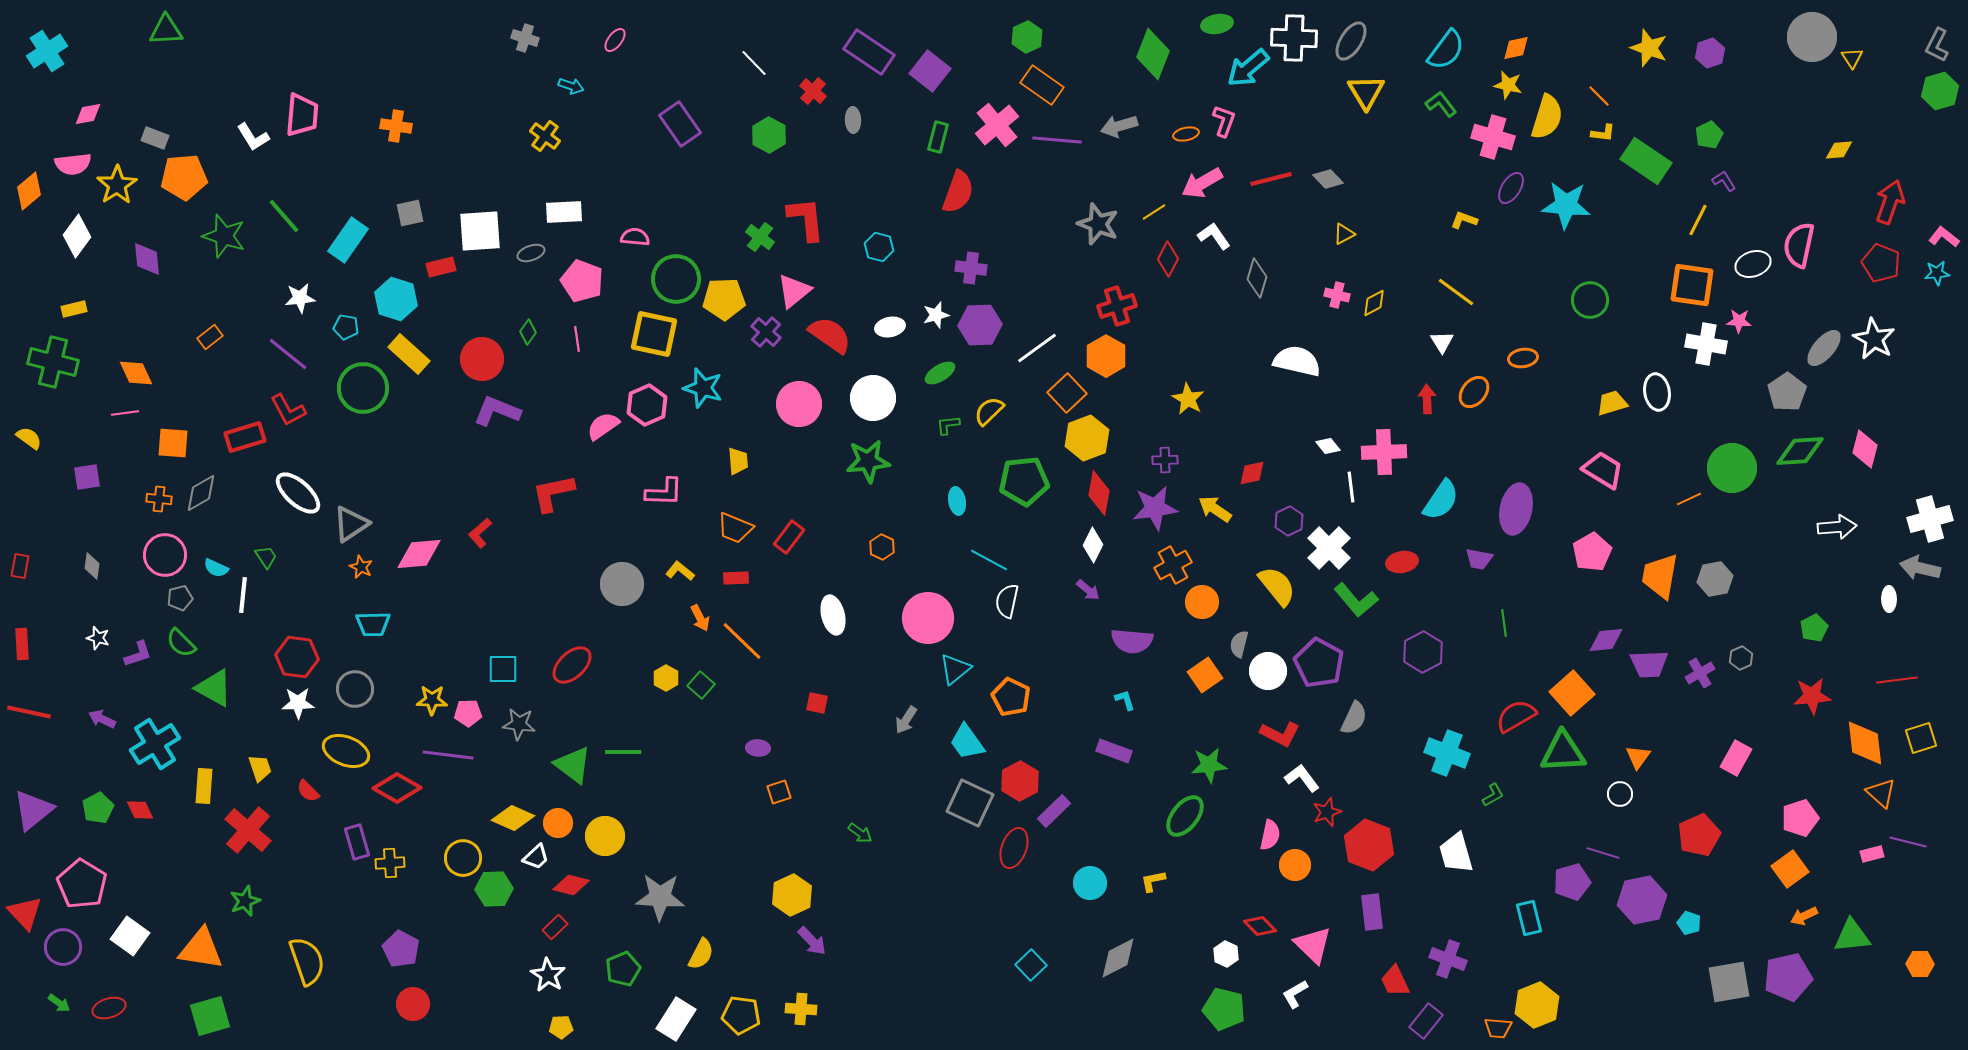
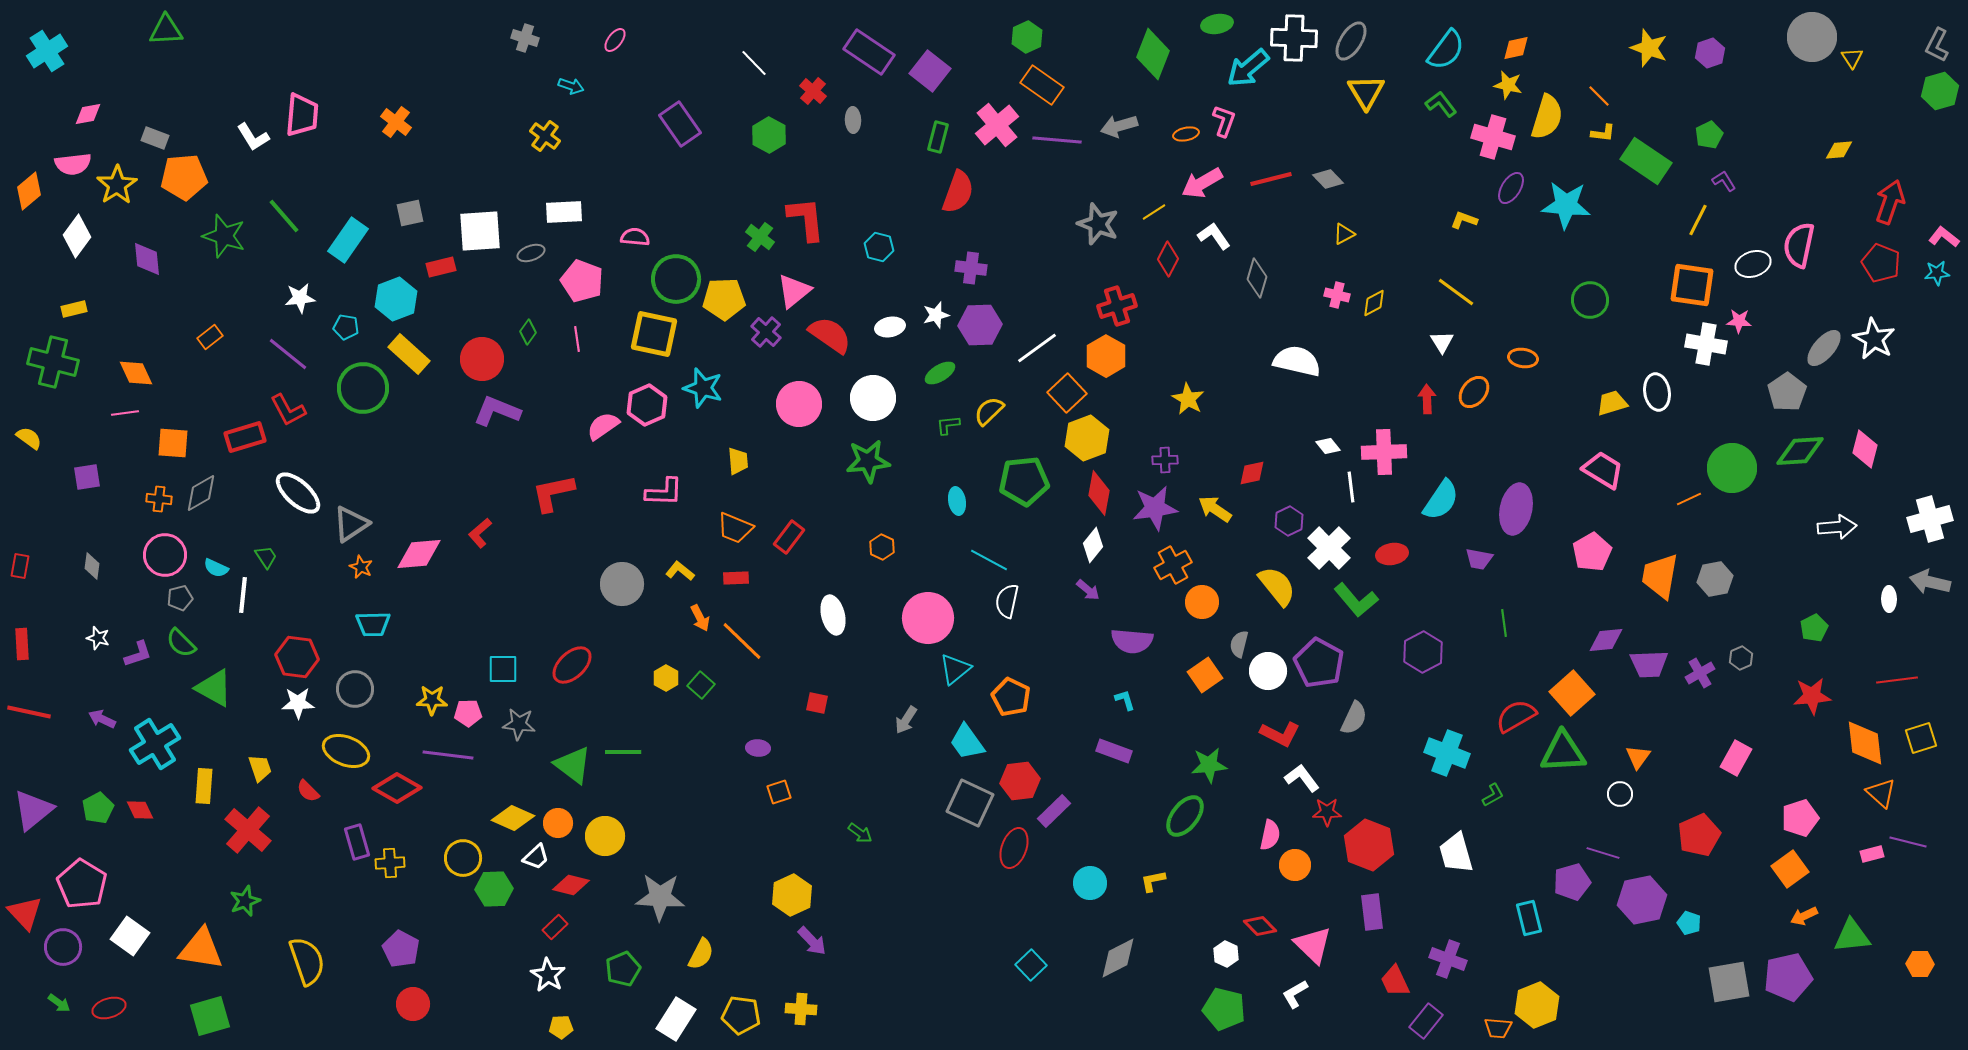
orange cross at (396, 126): moved 4 px up; rotated 28 degrees clockwise
cyan hexagon at (396, 299): rotated 21 degrees clockwise
orange ellipse at (1523, 358): rotated 16 degrees clockwise
white diamond at (1093, 545): rotated 12 degrees clockwise
red ellipse at (1402, 562): moved 10 px left, 8 px up
gray arrow at (1920, 568): moved 10 px right, 14 px down
red hexagon at (1020, 781): rotated 21 degrees clockwise
red star at (1327, 812): rotated 20 degrees clockwise
